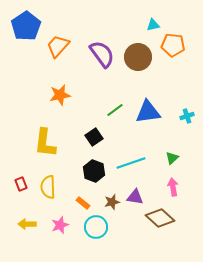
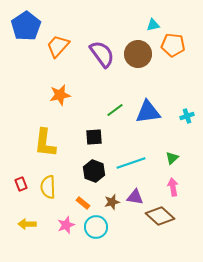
brown circle: moved 3 px up
black square: rotated 30 degrees clockwise
brown diamond: moved 2 px up
pink star: moved 6 px right
